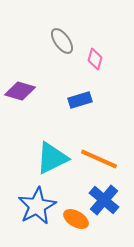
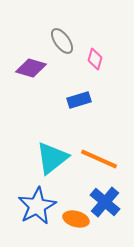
purple diamond: moved 11 px right, 23 px up
blue rectangle: moved 1 px left
cyan triangle: rotated 12 degrees counterclockwise
blue cross: moved 1 px right, 2 px down
orange ellipse: rotated 15 degrees counterclockwise
